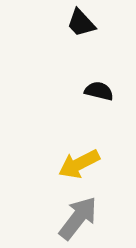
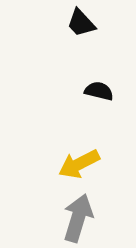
gray arrow: rotated 21 degrees counterclockwise
